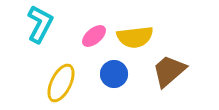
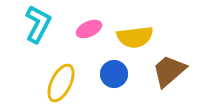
cyan L-shape: moved 2 px left
pink ellipse: moved 5 px left, 7 px up; rotated 15 degrees clockwise
